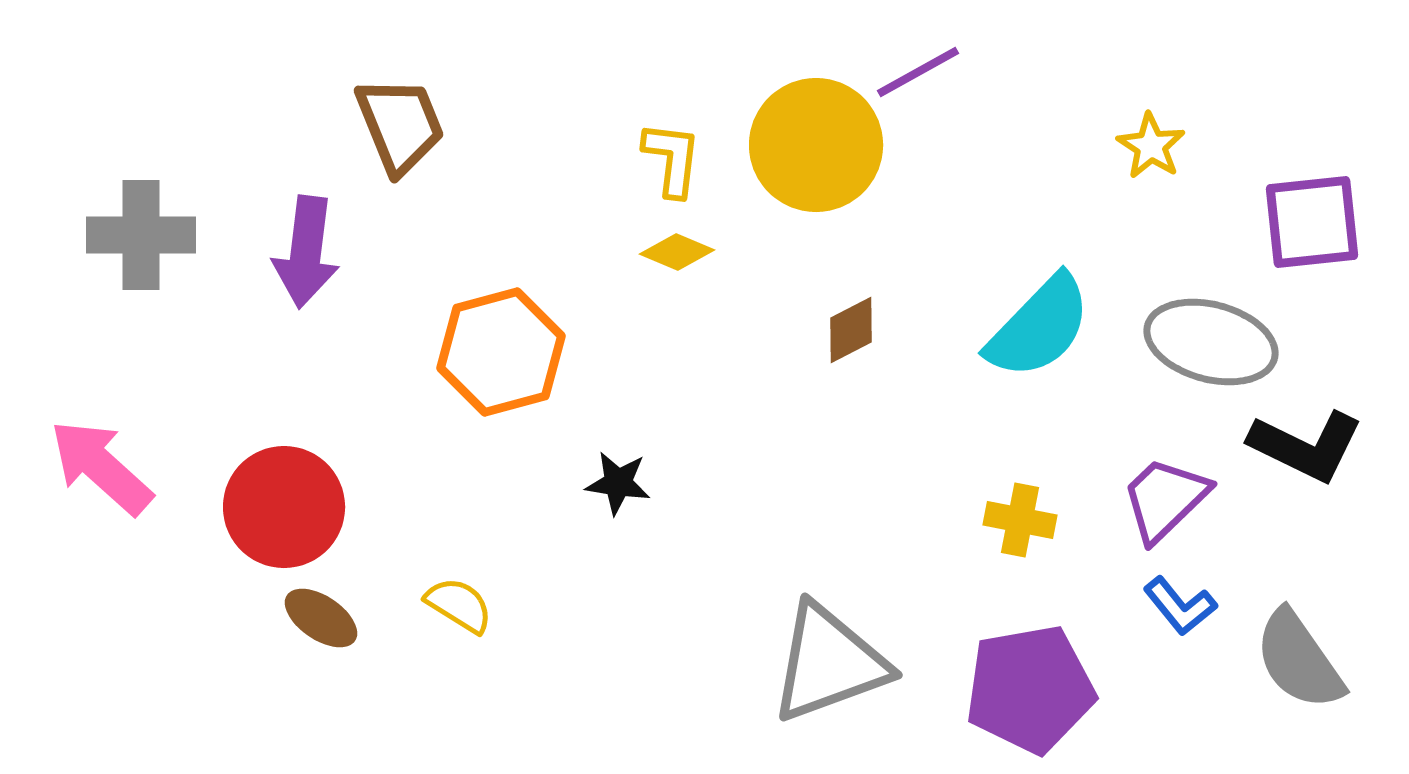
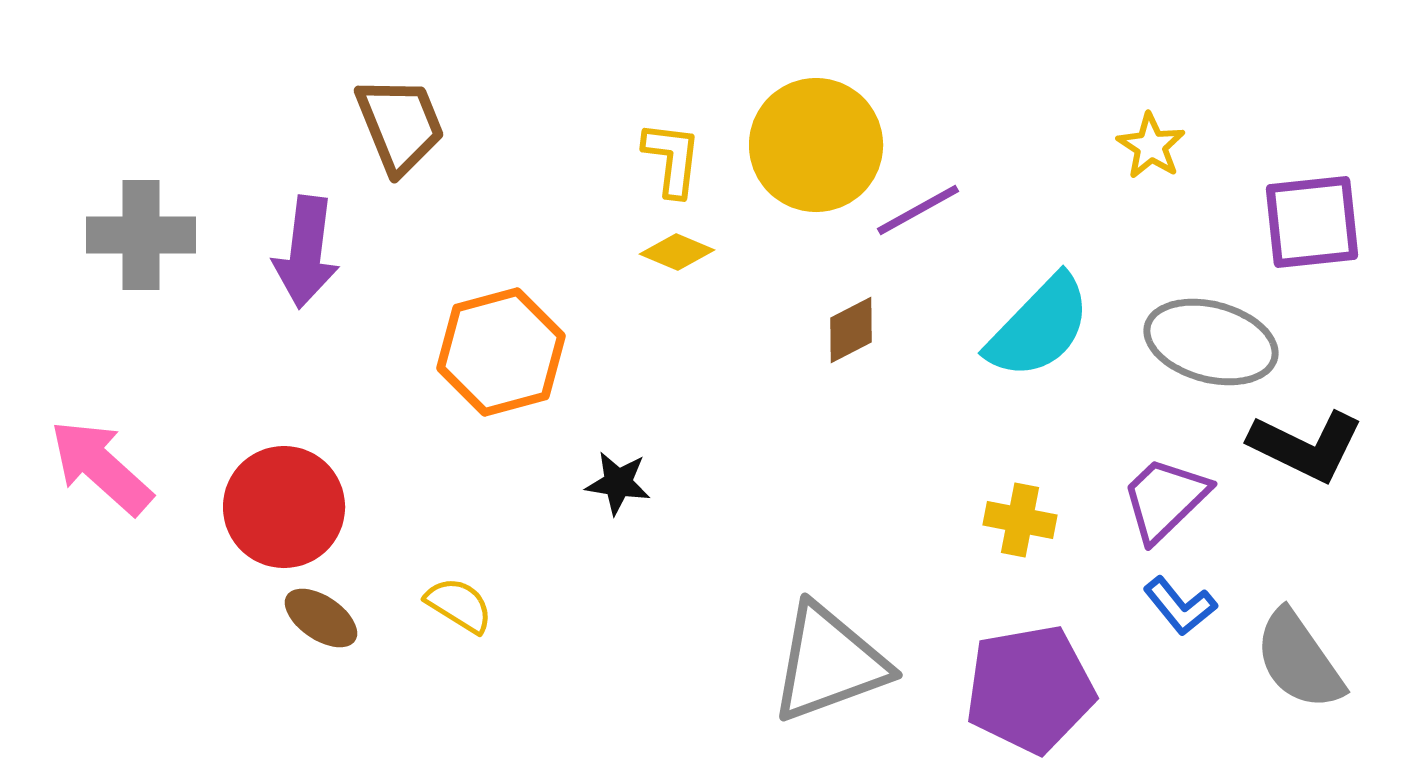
purple line: moved 138 px down
